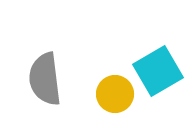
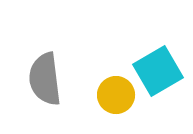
yellow circle: moved 1 px right, 1 px down
